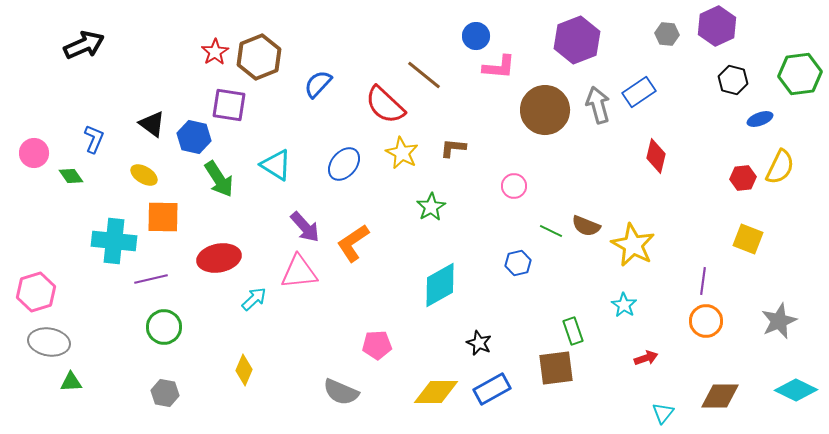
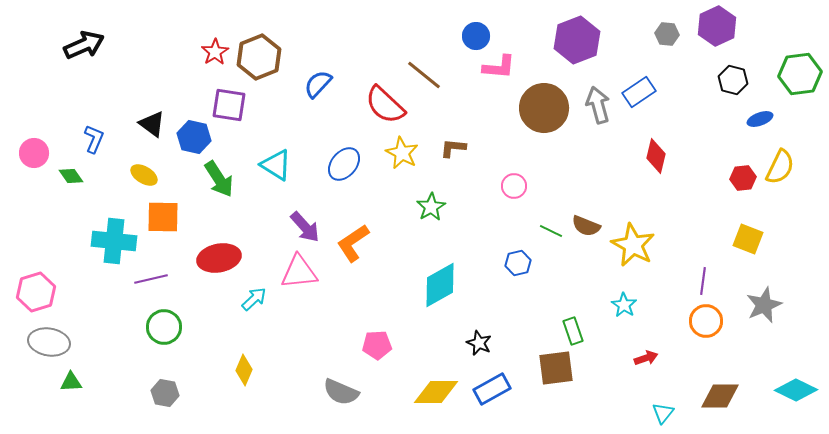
brown circle at (545, 110): moved 1 px left, 2 px up
gray star at (779, 321): moved 15 px left, 16 px up
